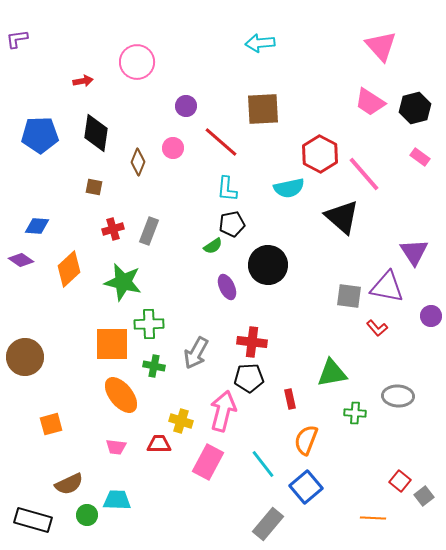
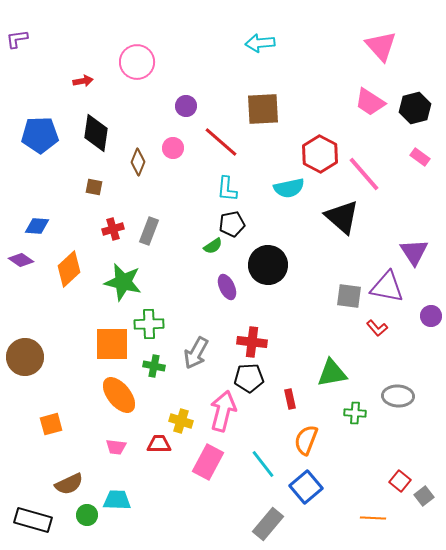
orange ellipse at (121, 395): moved 2 px left
